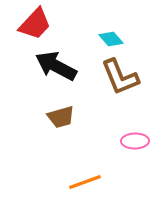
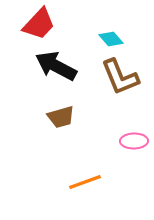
red trapezoid: moved 4 px right
pink ellipse: moved 1 px left
